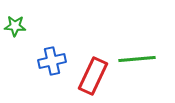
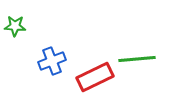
blue cross: rotated 8 degrees counterclockwise
red rectangle: moved 2 px right, 1 px down; rotated 39 degrees clockwise
